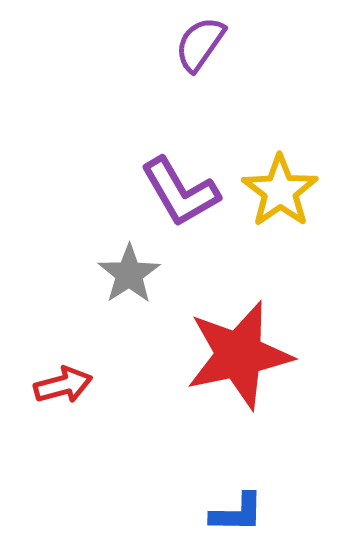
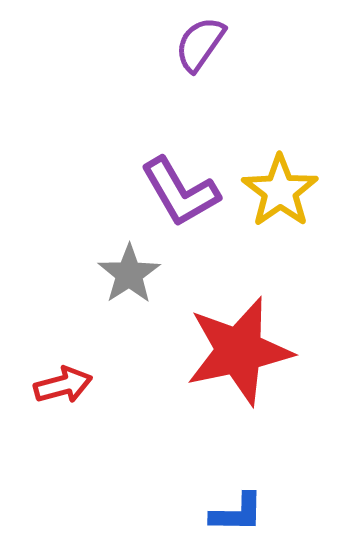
red star: moved 4 px up
